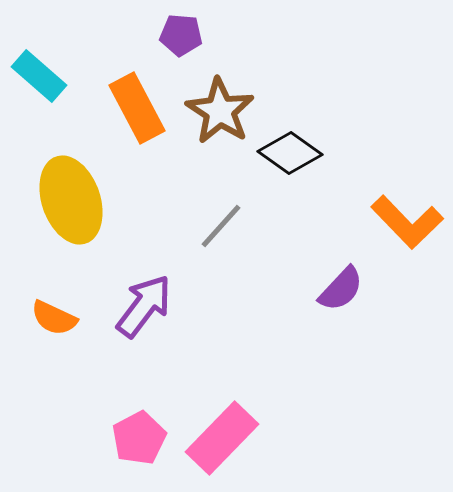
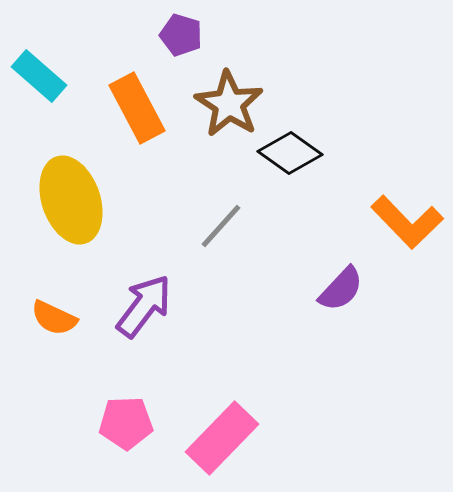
purple pentagon: rotated 12 degrees clockwise
brown star: moved 9 px right, 7 px up
pink pentagon: moved 13 px left, 15 px up; rotated 26 degrees clockwise
